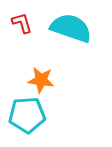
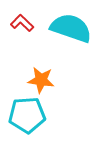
red L-shape: rotated 30 degrees counterclockwise
